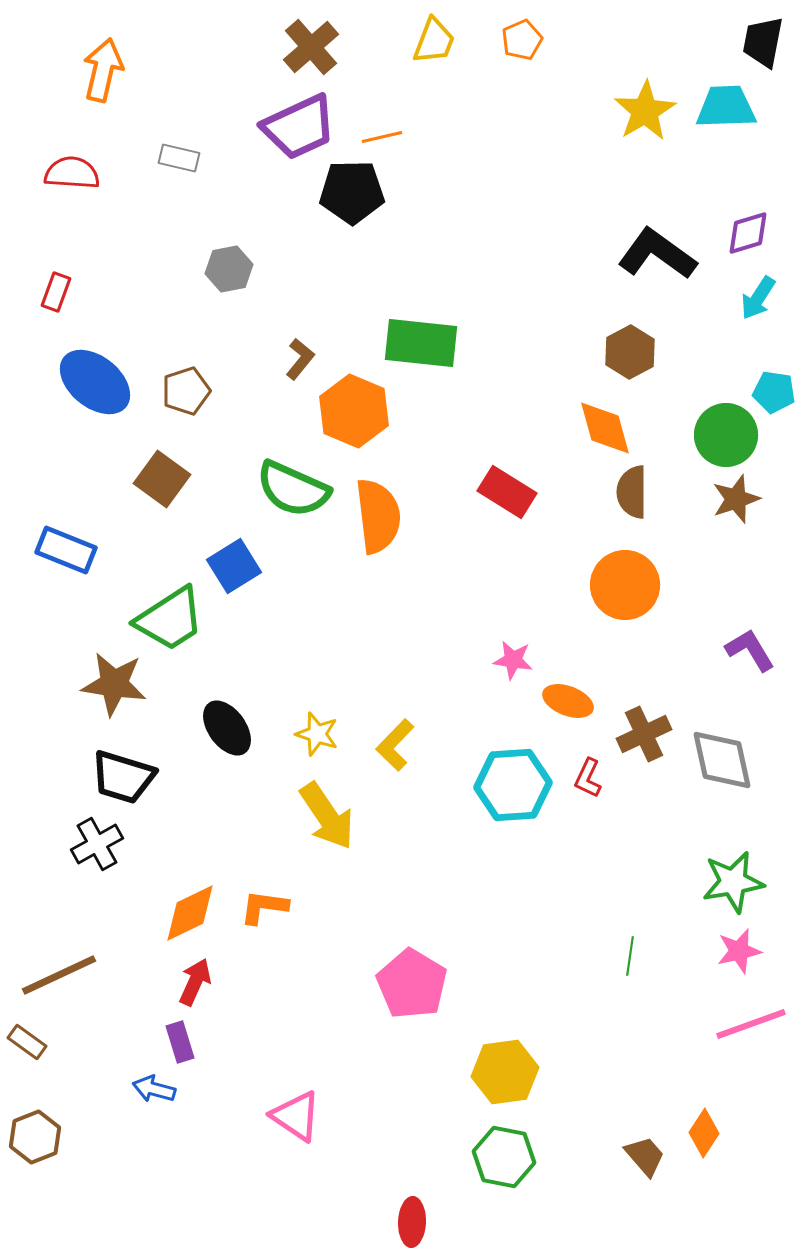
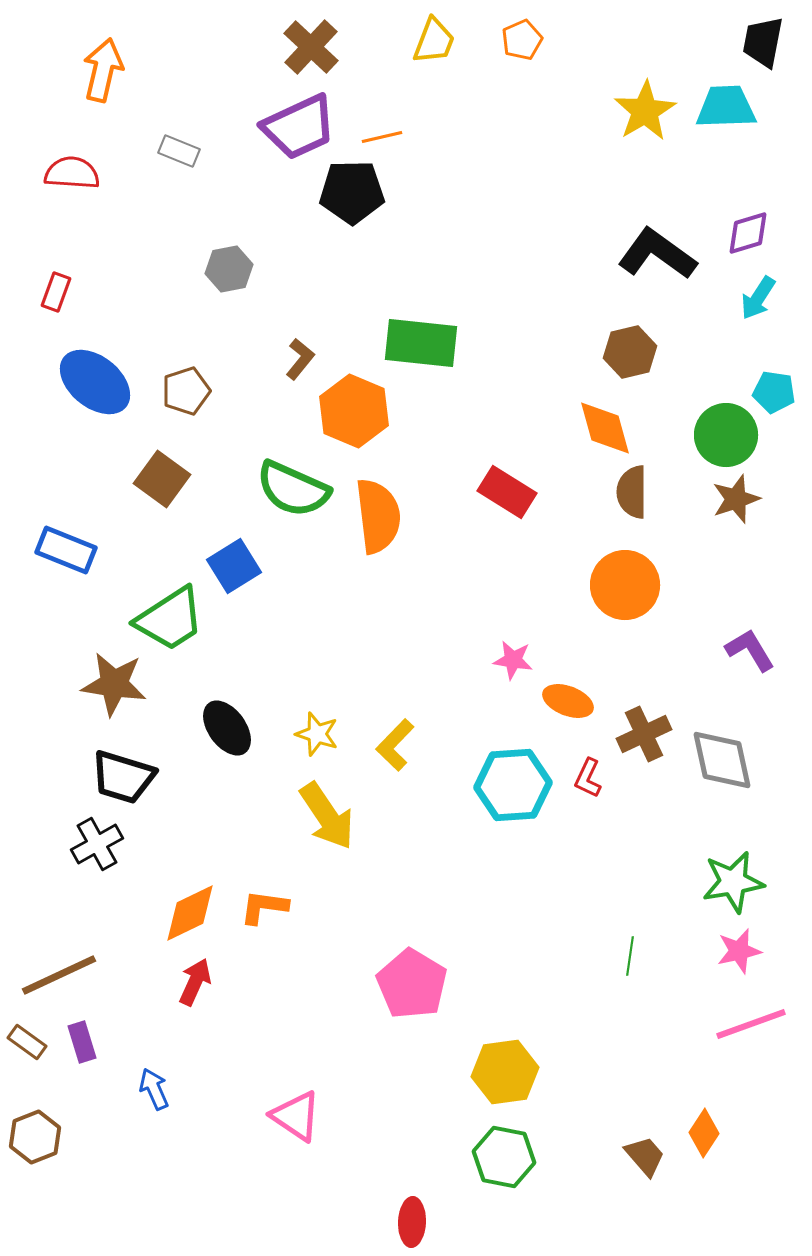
brown cross at (311, 47): rotated 6 degrees counterclockwise
gray rectangle at (179, 158): moved 7 px up; rotated 9 degrees clockwise
brown hexagon at (630, 352): rotated 15 degrees clockwise
purple rectangle at (180, 1042): moved 98 px left
blue arrow at (154, 1089): rotated 51 degrees clockwise
